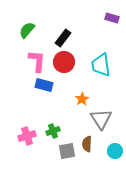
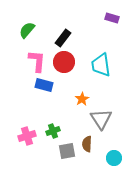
cyan circle: moved 1 px left, 7 px down
